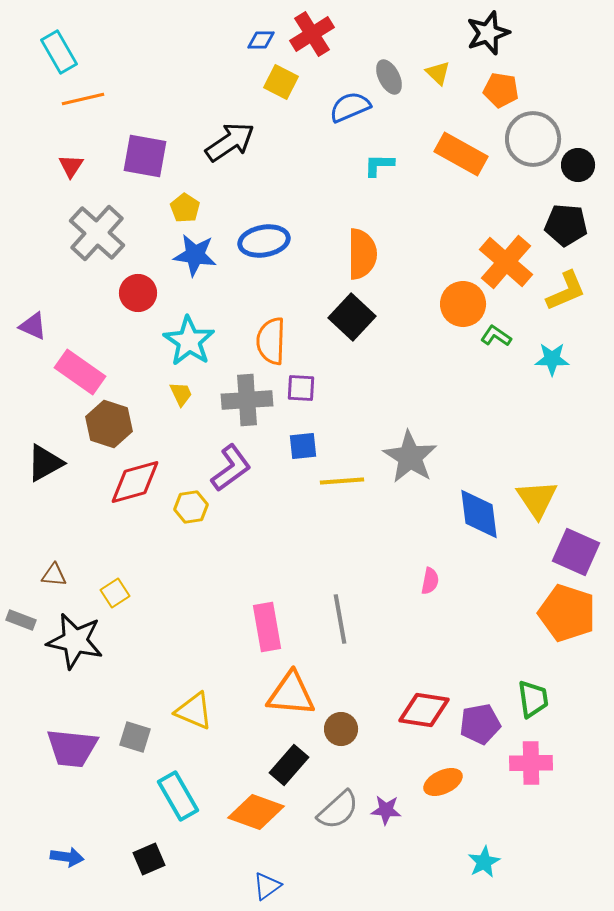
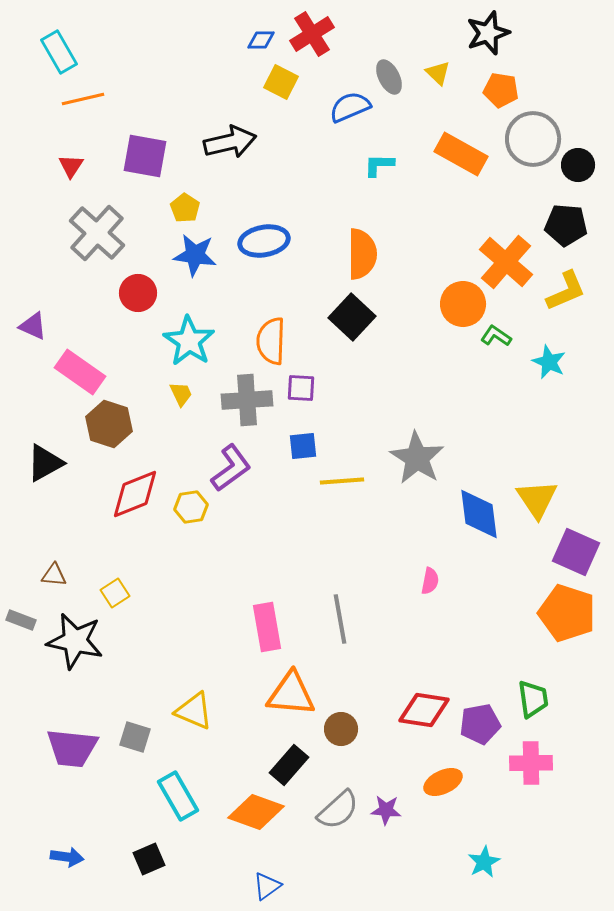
black arrow at (230, 142): rotated 21 degrees clockwise
cyan star at (552, 359): moved 3 px left, 3 px down; rotated 24 degrees clockwise
gray star at (410, 457): moved 7 px right, 1 px down
red diamond at (135, 482): moved 12 px down; rotated 6 degrees counterclockwise
